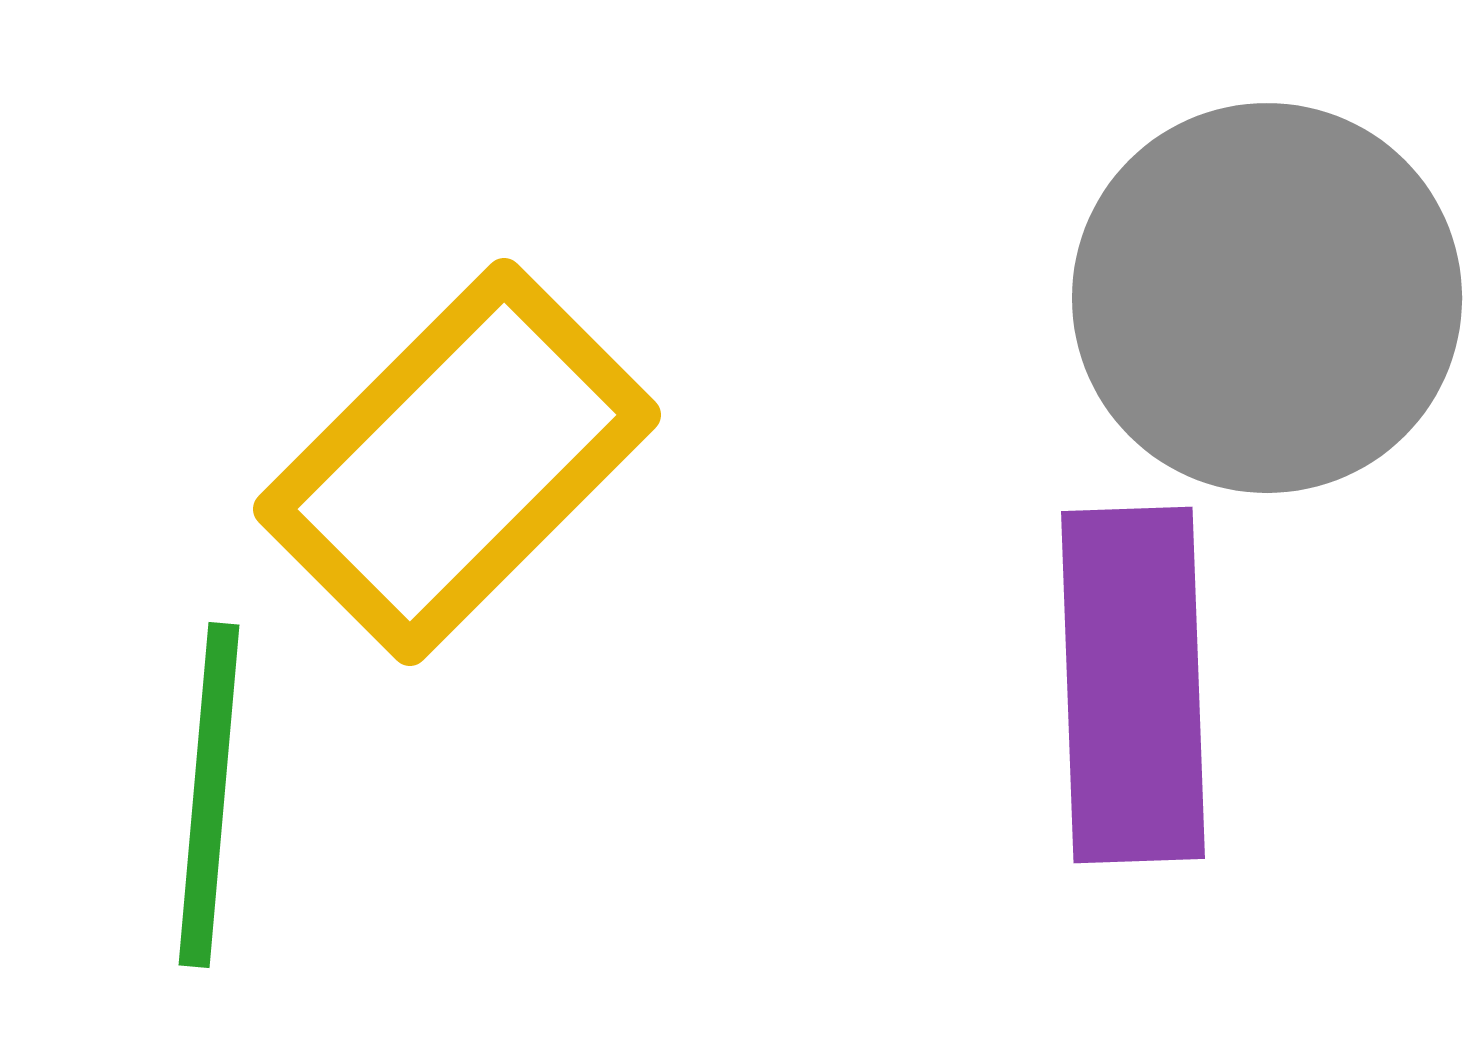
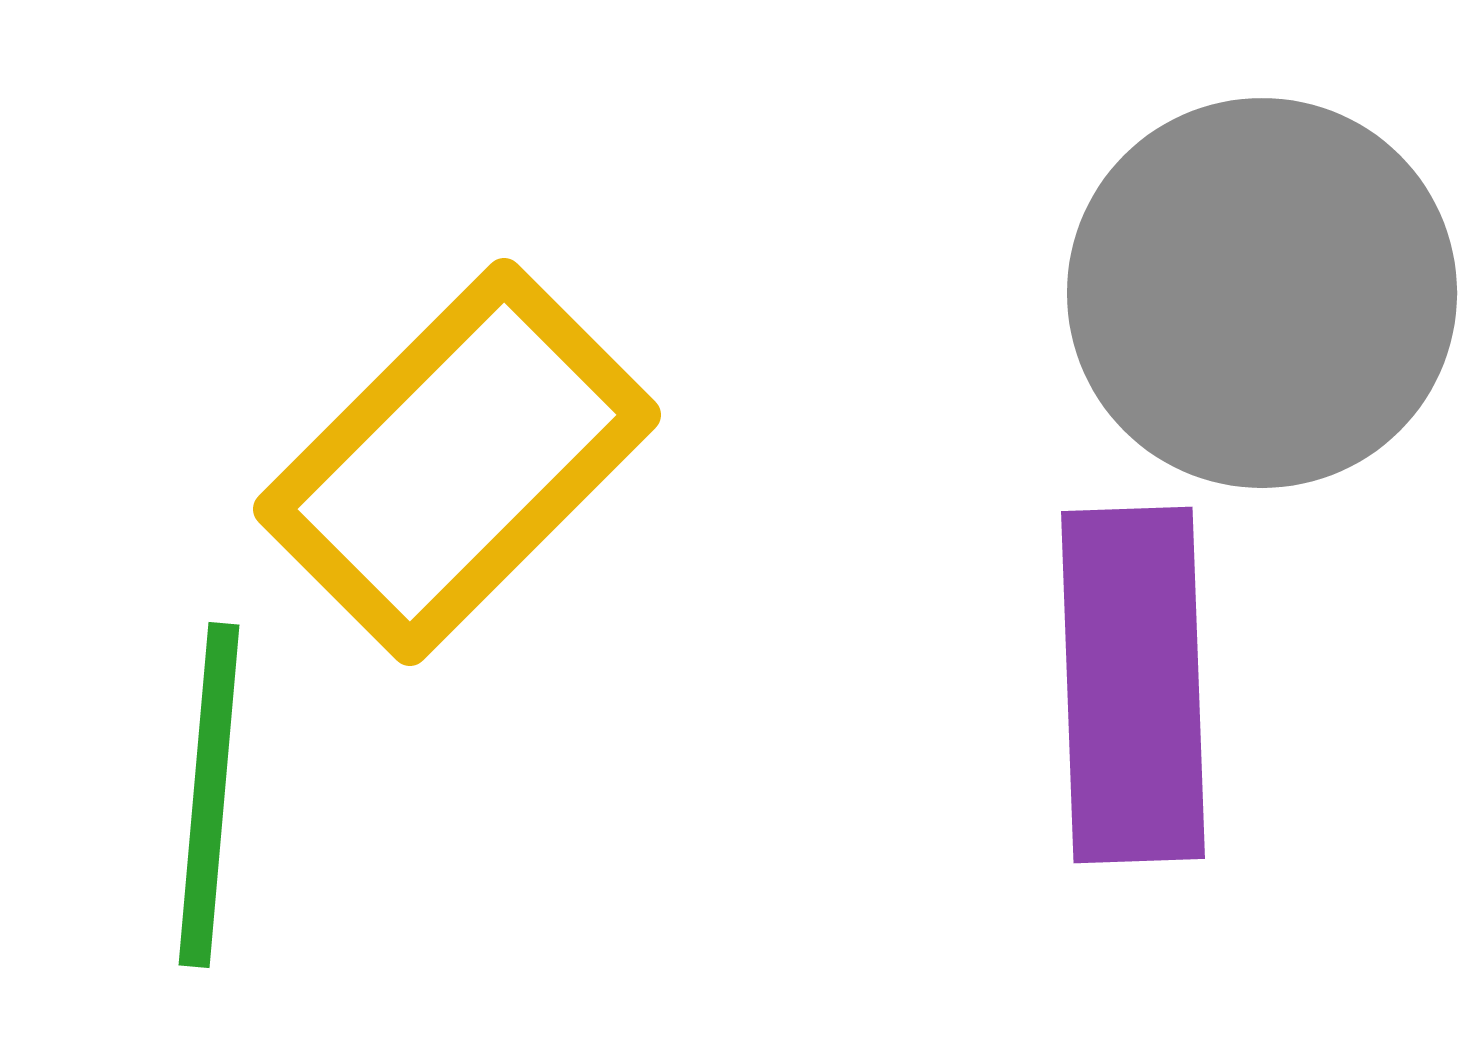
gray circle: moved 5 px left, 5 px up
